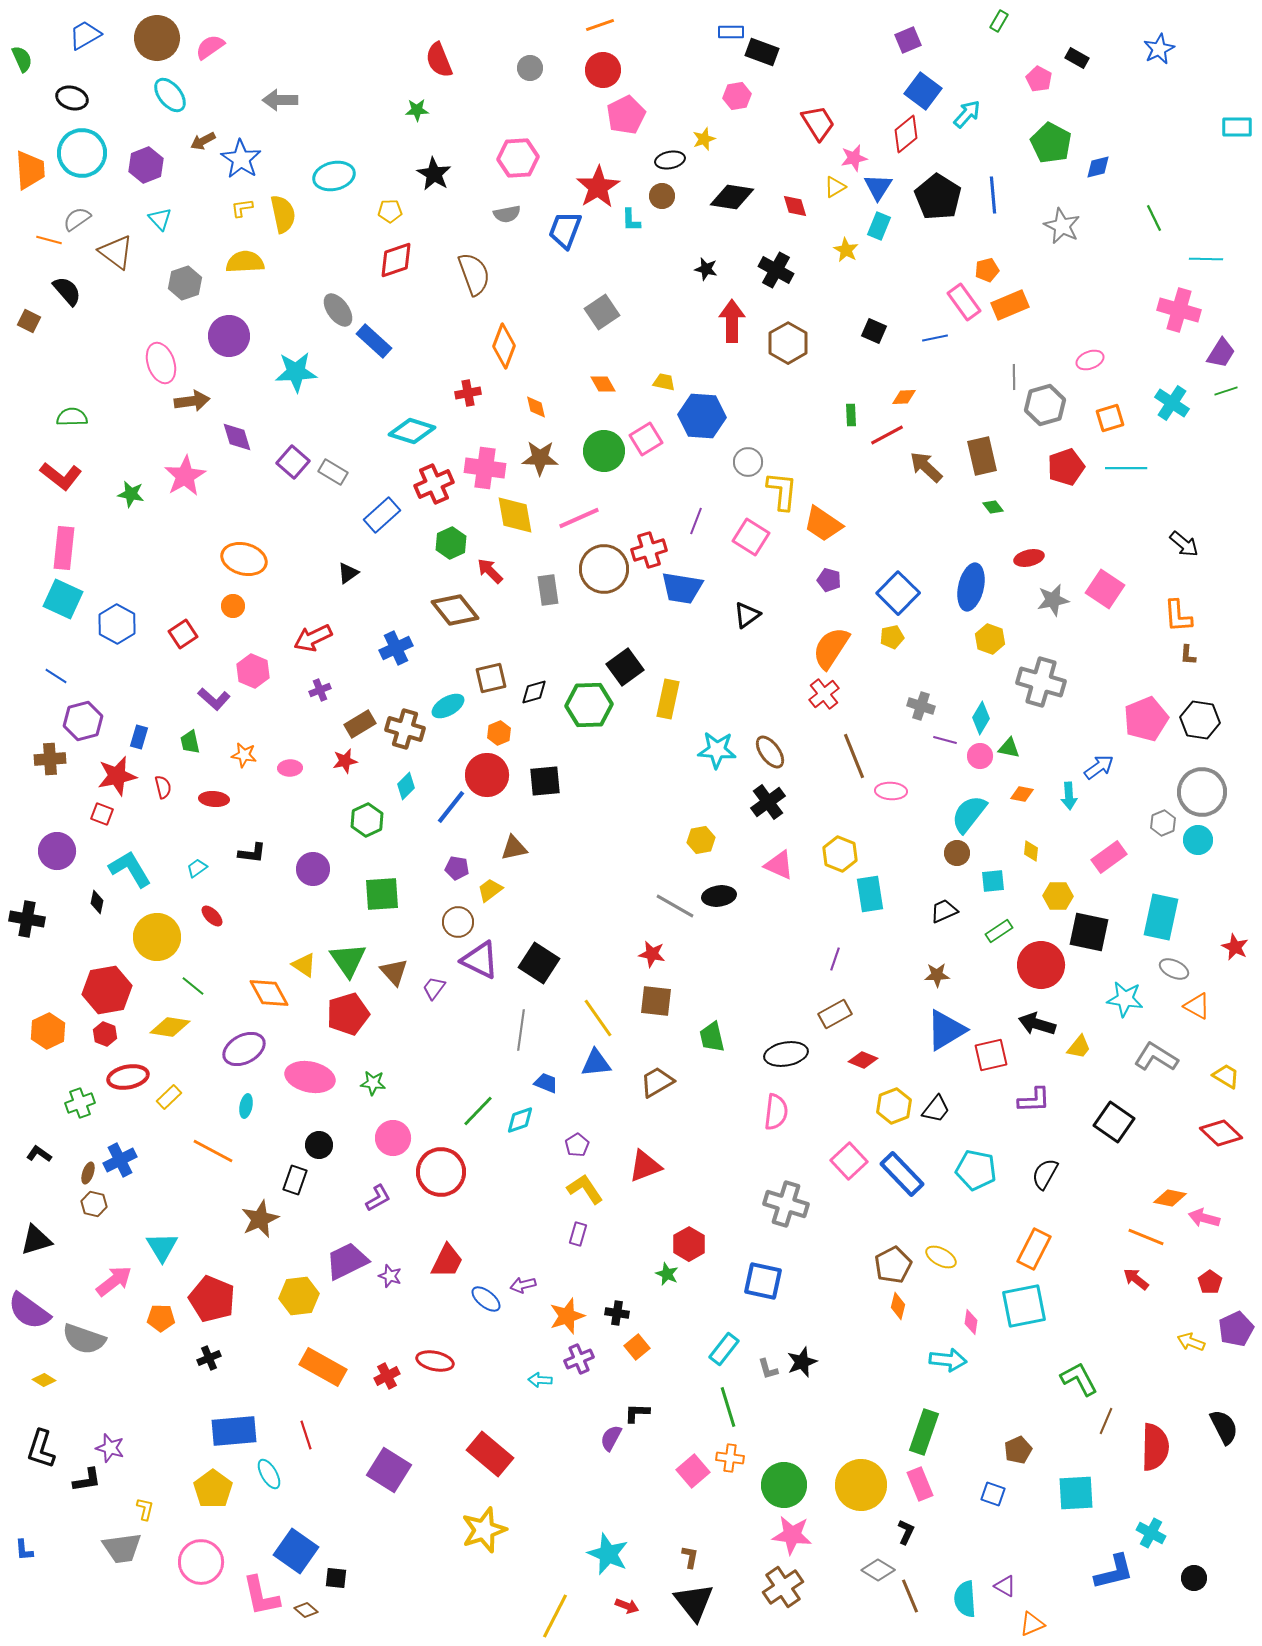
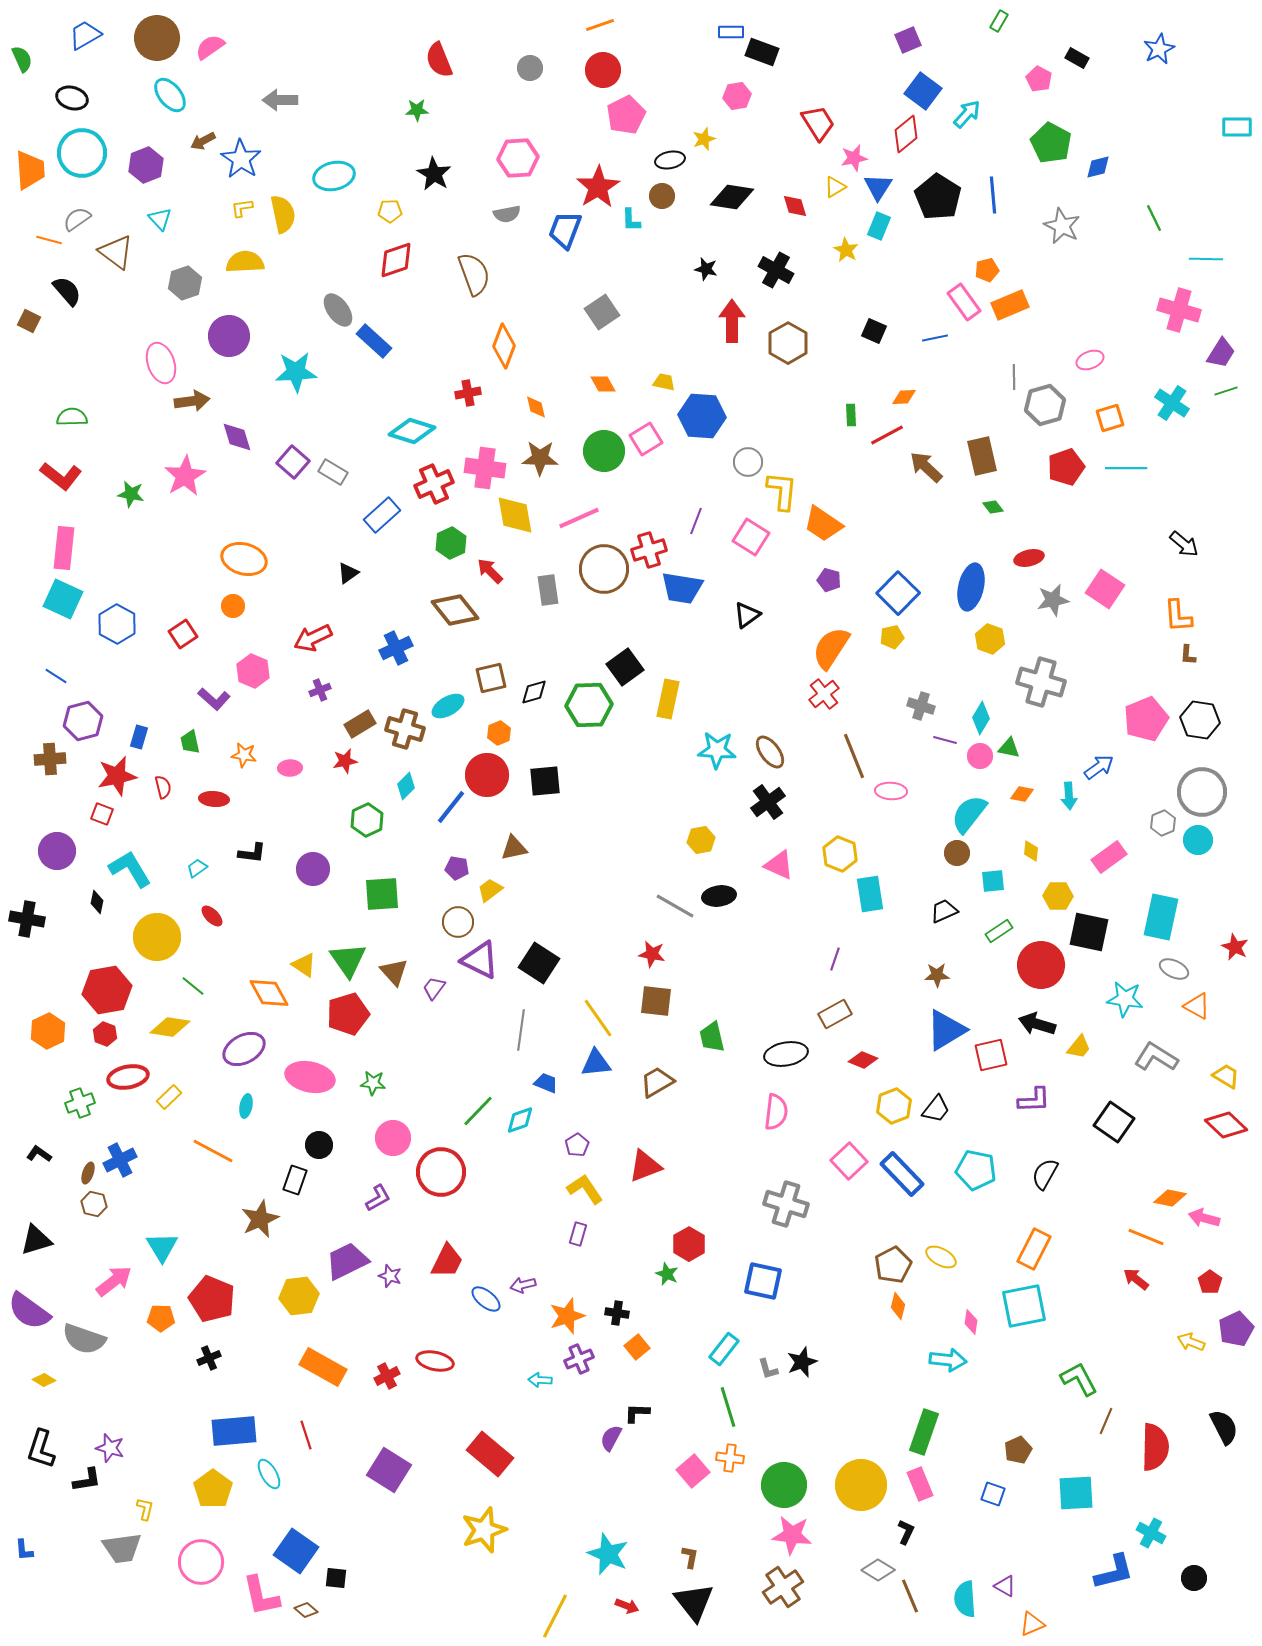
red diamond at (1221, 1133): moved 5 px right, 8 px up
